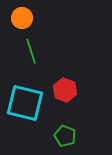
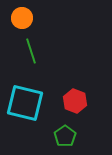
red hexagon: moved 10 px right, 11 px down
green pentagon: rotated 15 degrees clockwise
